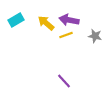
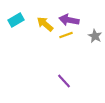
yellow arrow: moved 1 px left, 1 px down
gray star: rotated 16 degrees clockwise
